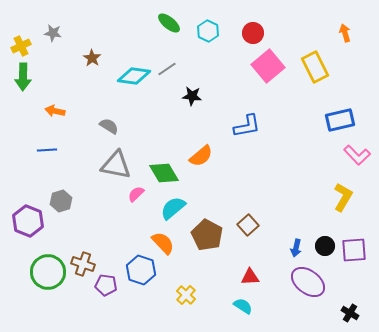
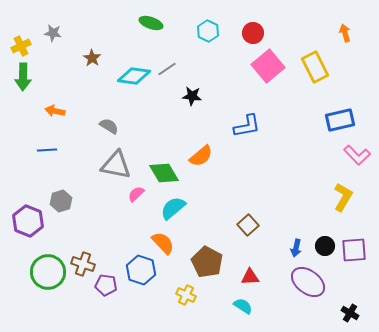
green ellipse at (169, 23): moved 18 px left; rotated 20 degrees counterclockwise
brown pentagon at (207, 235): moved 27 px down
yellow cross at (186, 295): rotated 18 degrees counterclockwise
